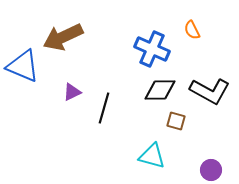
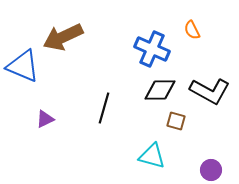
purple triangle: moved 27 px left, 27 px down
